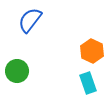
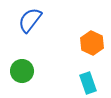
orange hexagon: moved 8 px up
green circle: moved 5 px right
